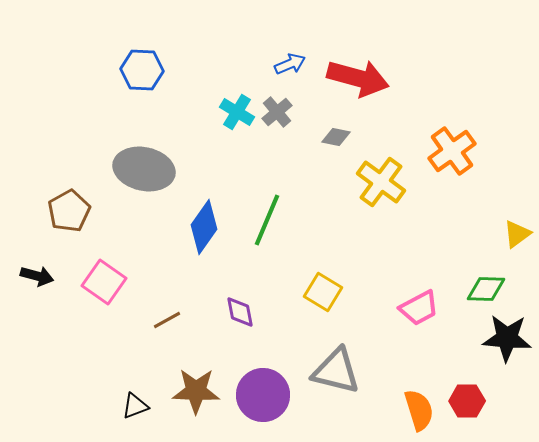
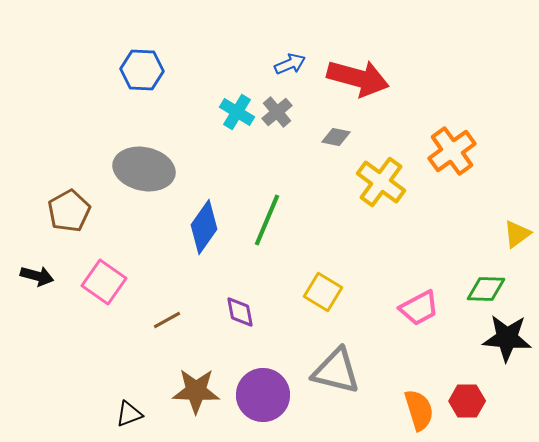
black triangle: moved 6 px left, 8 px down
